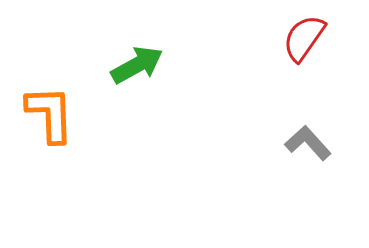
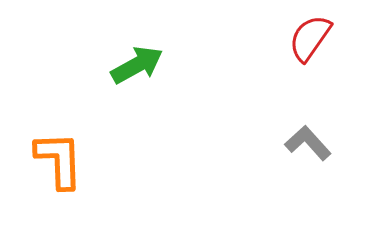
red semicircle: moved 6 px right
orange L-shape: moved 9 px right, 46 px down
